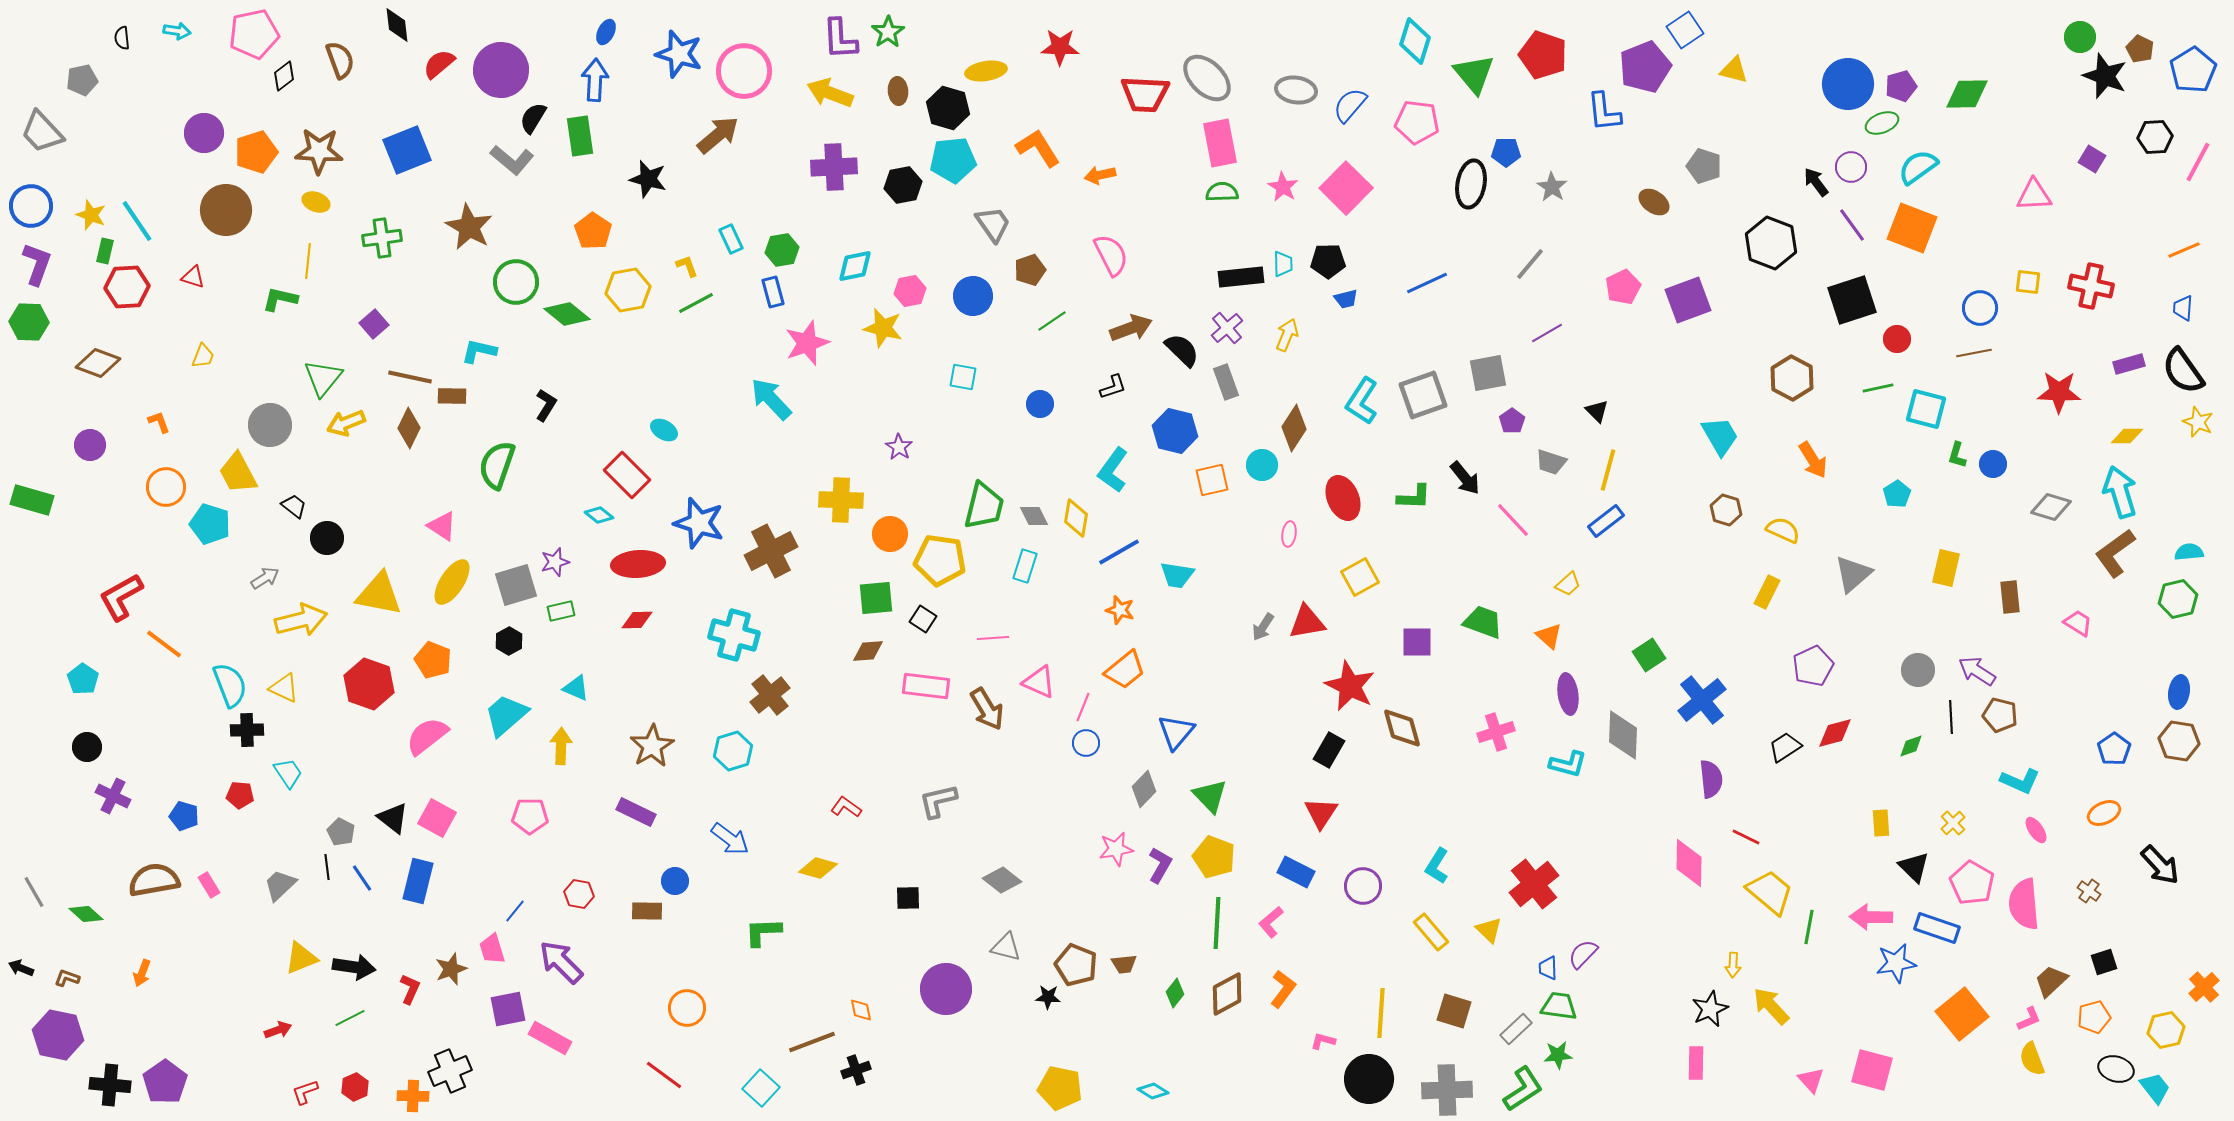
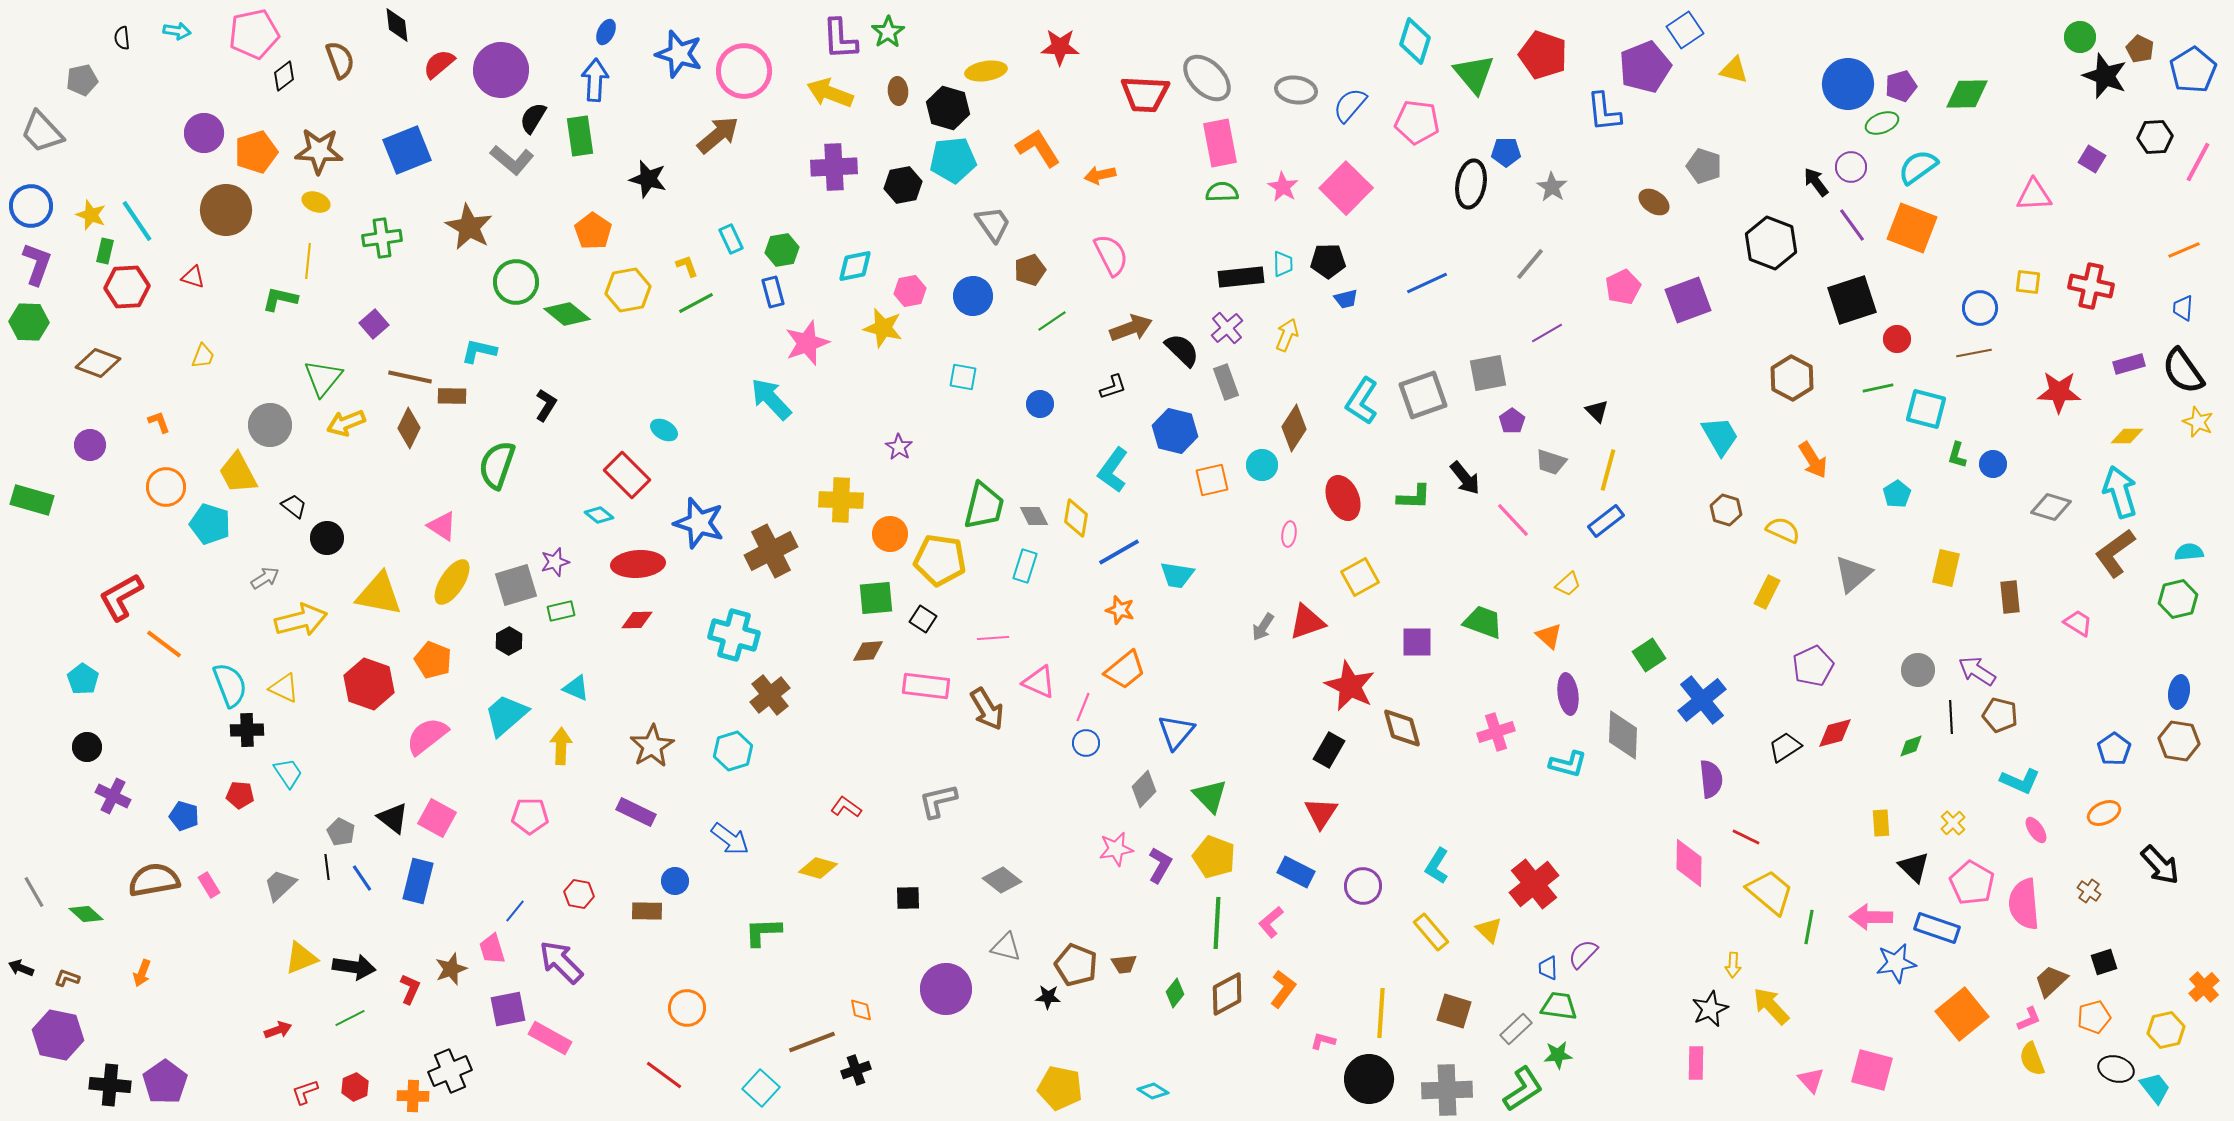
red triangle at (1307, 622): rotated 9 degrees counterclockwise
